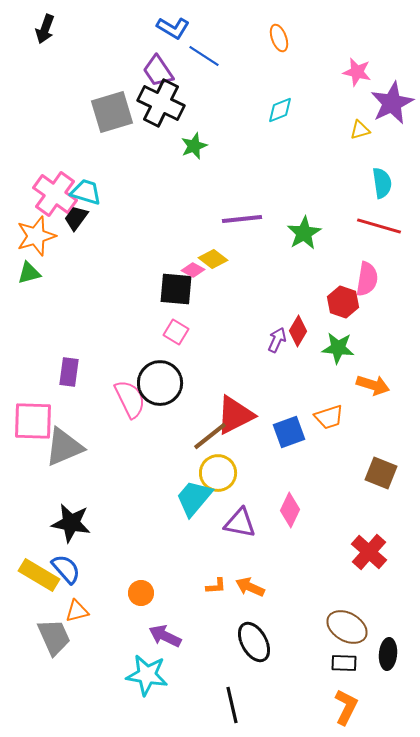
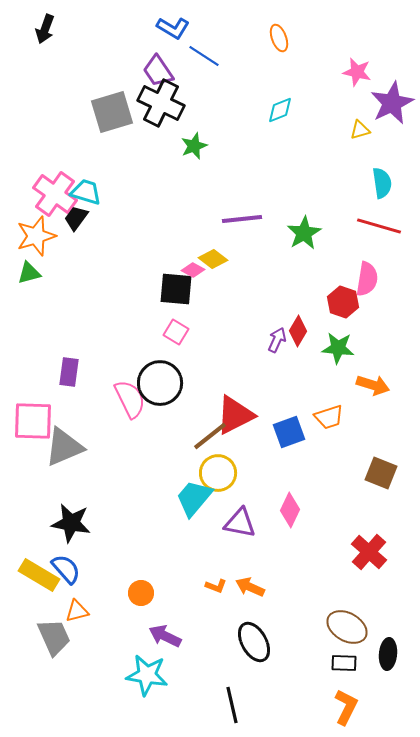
orange L-shape at (216, 586): rotated 25 degrees clockwise
